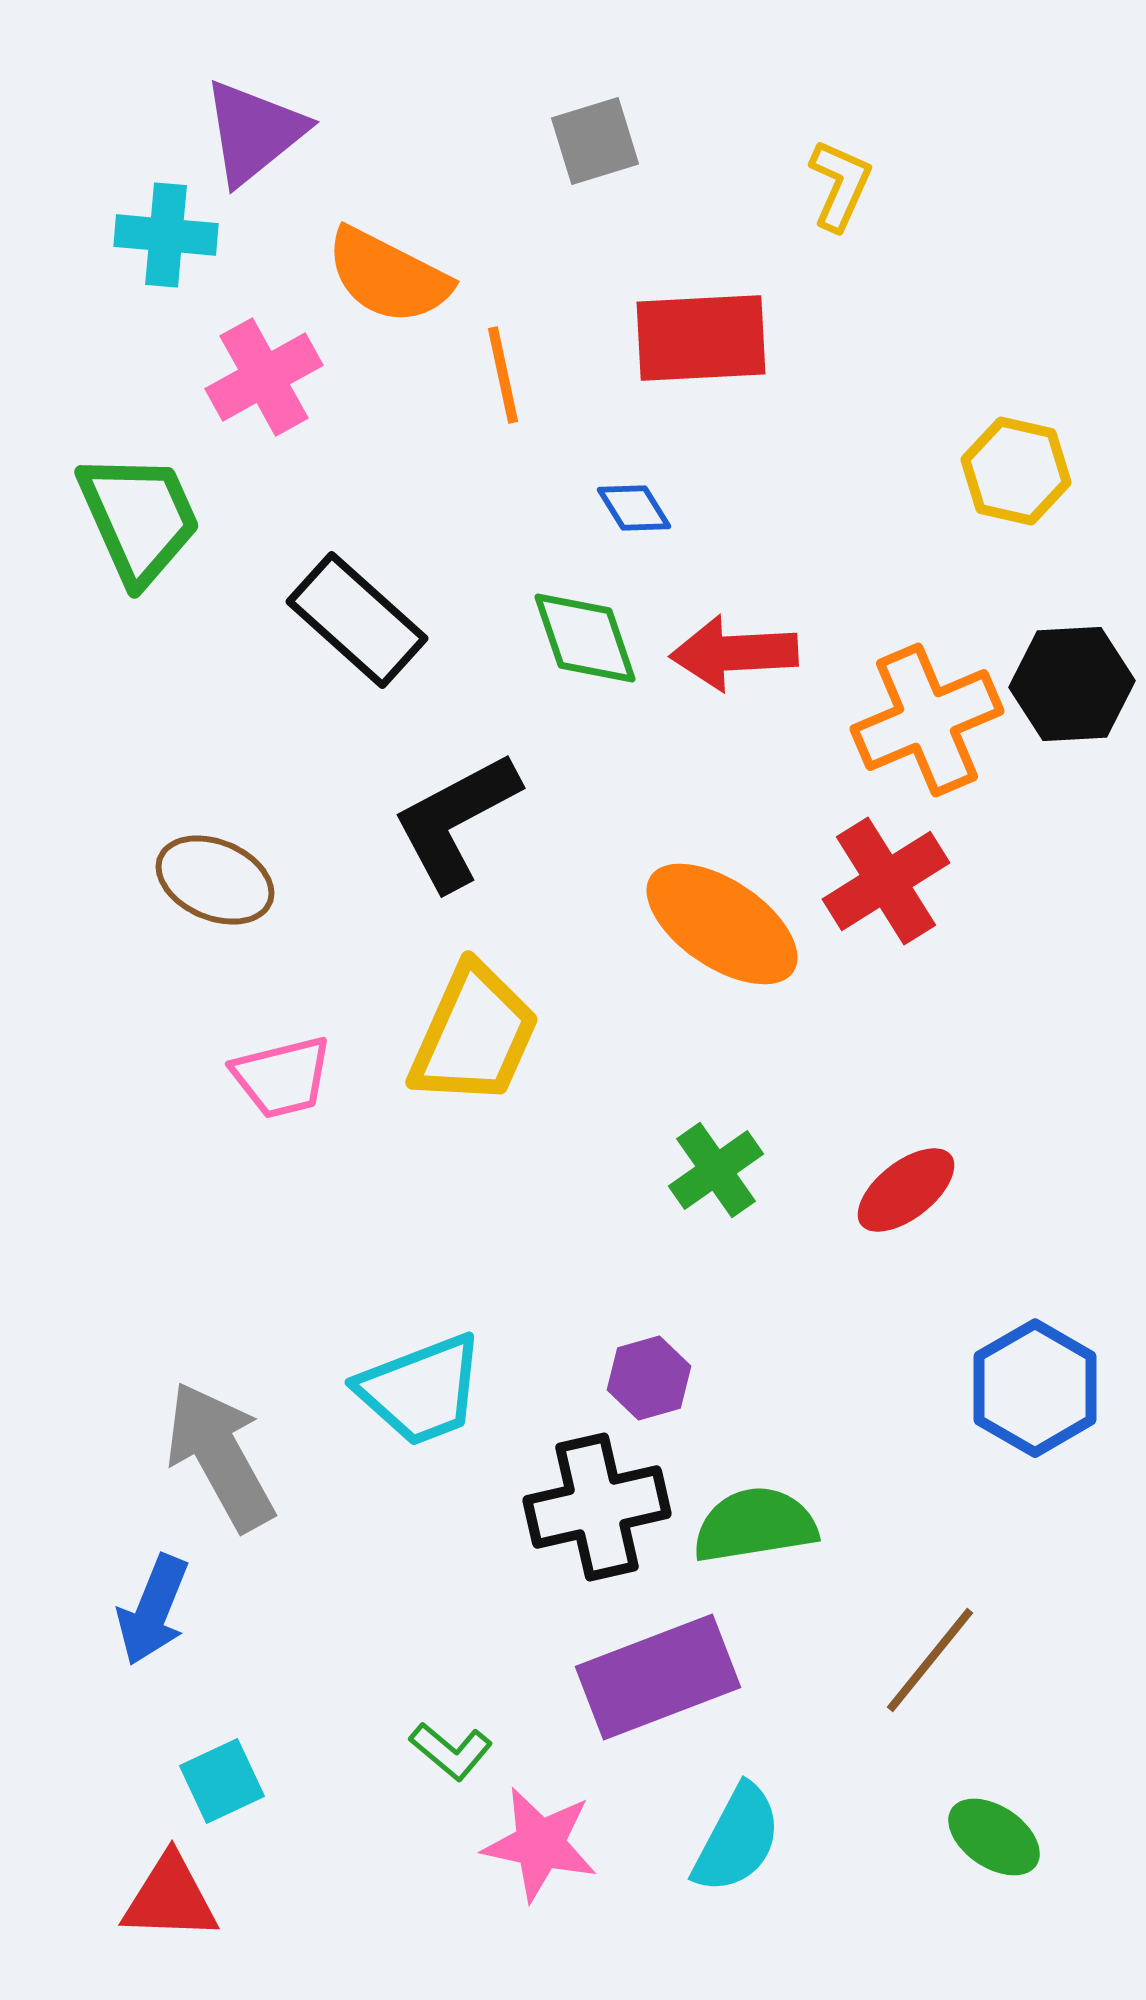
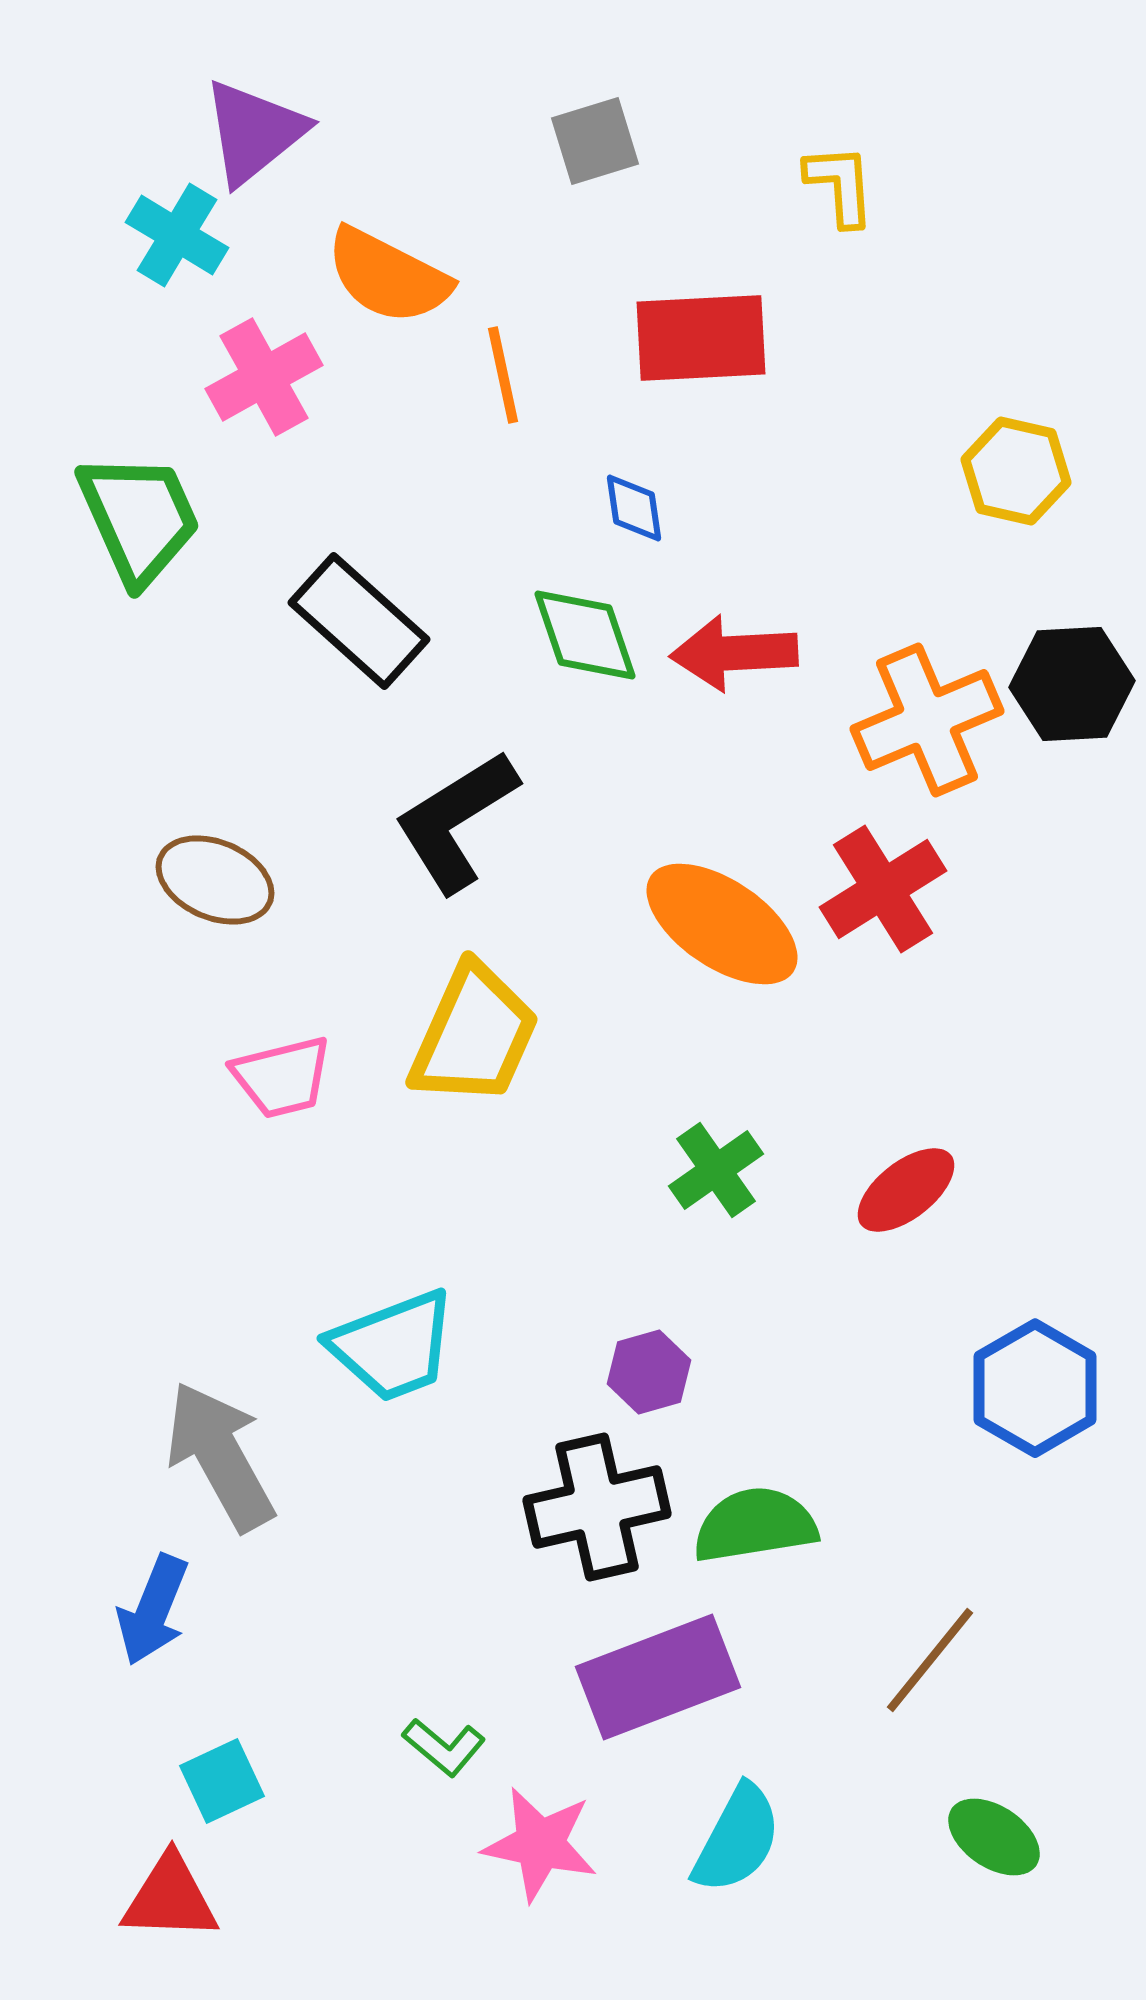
yellow L-shape: rotated 28 degrees counterclockwise
cyan cross: moved 11 px right; rotated 26 degrees clockwise
blue diamond: rotated 24 degrees clockwise
black rectangle: moved 2 px right, 1 px down
green diamond: moved 3 px up
black L-shape: rotated 4 degrees counterclockwise
red cross: moved 3 px left, 8 px down
purple hexagon: moved 6 px up
cyan trapezoid: moved 28 px left, 44 px up
green L-shape: moved 7 px left, 4 px up
